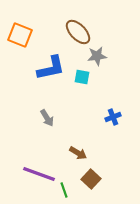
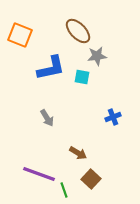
brown ellipse: moved 1 px up
